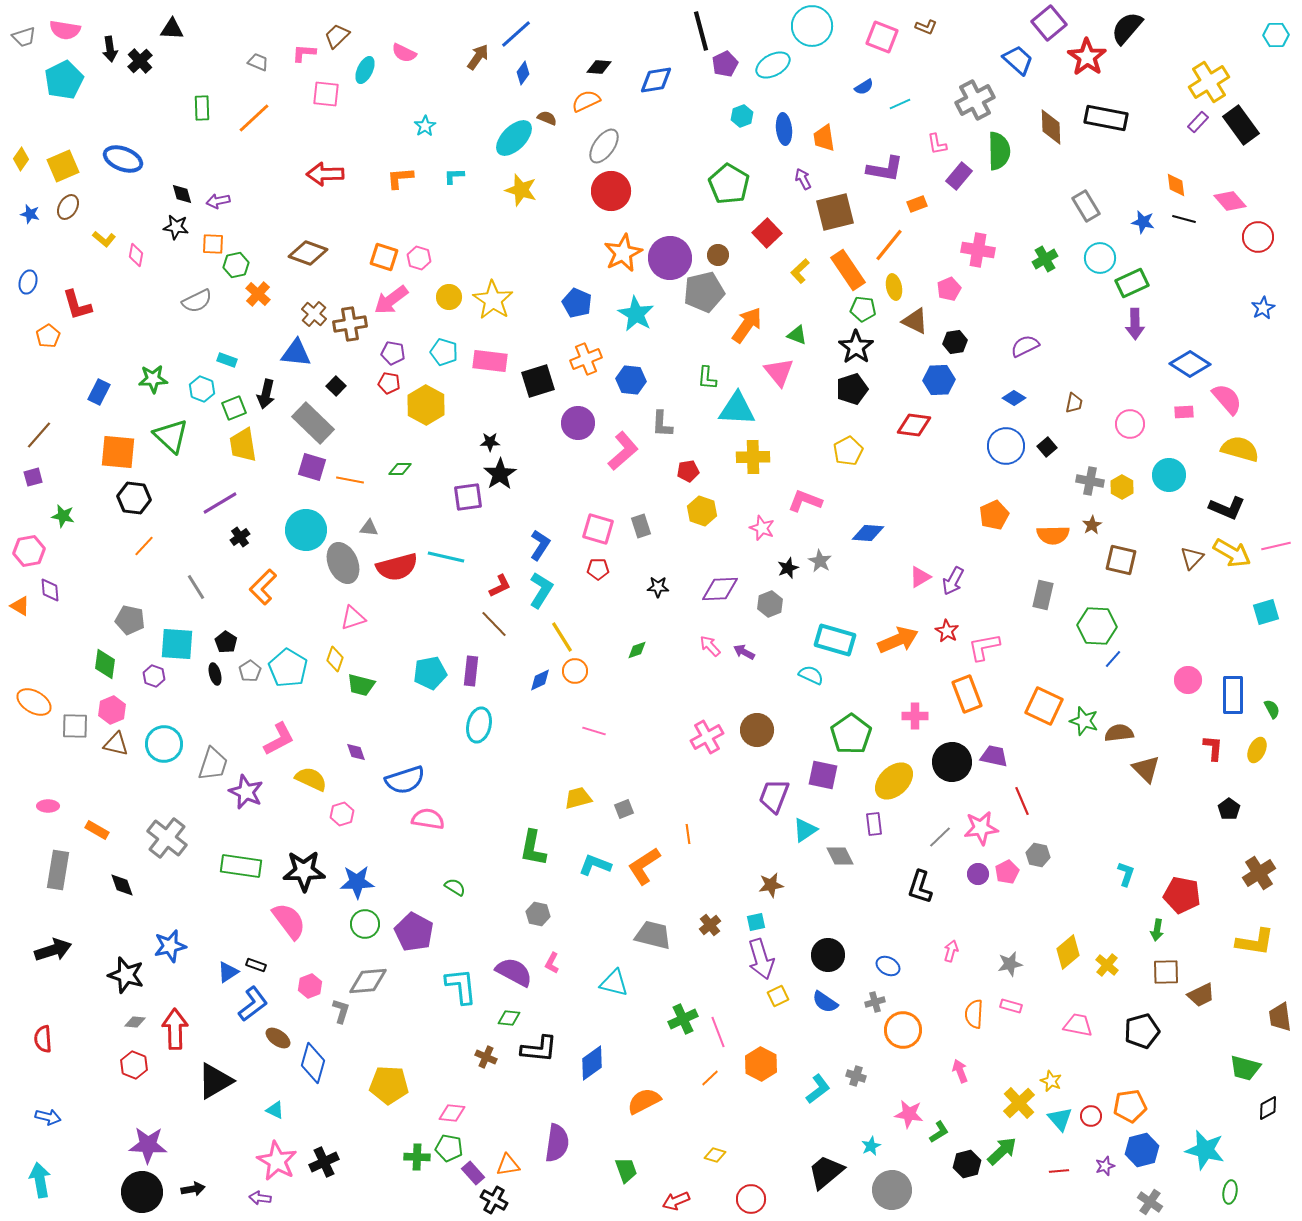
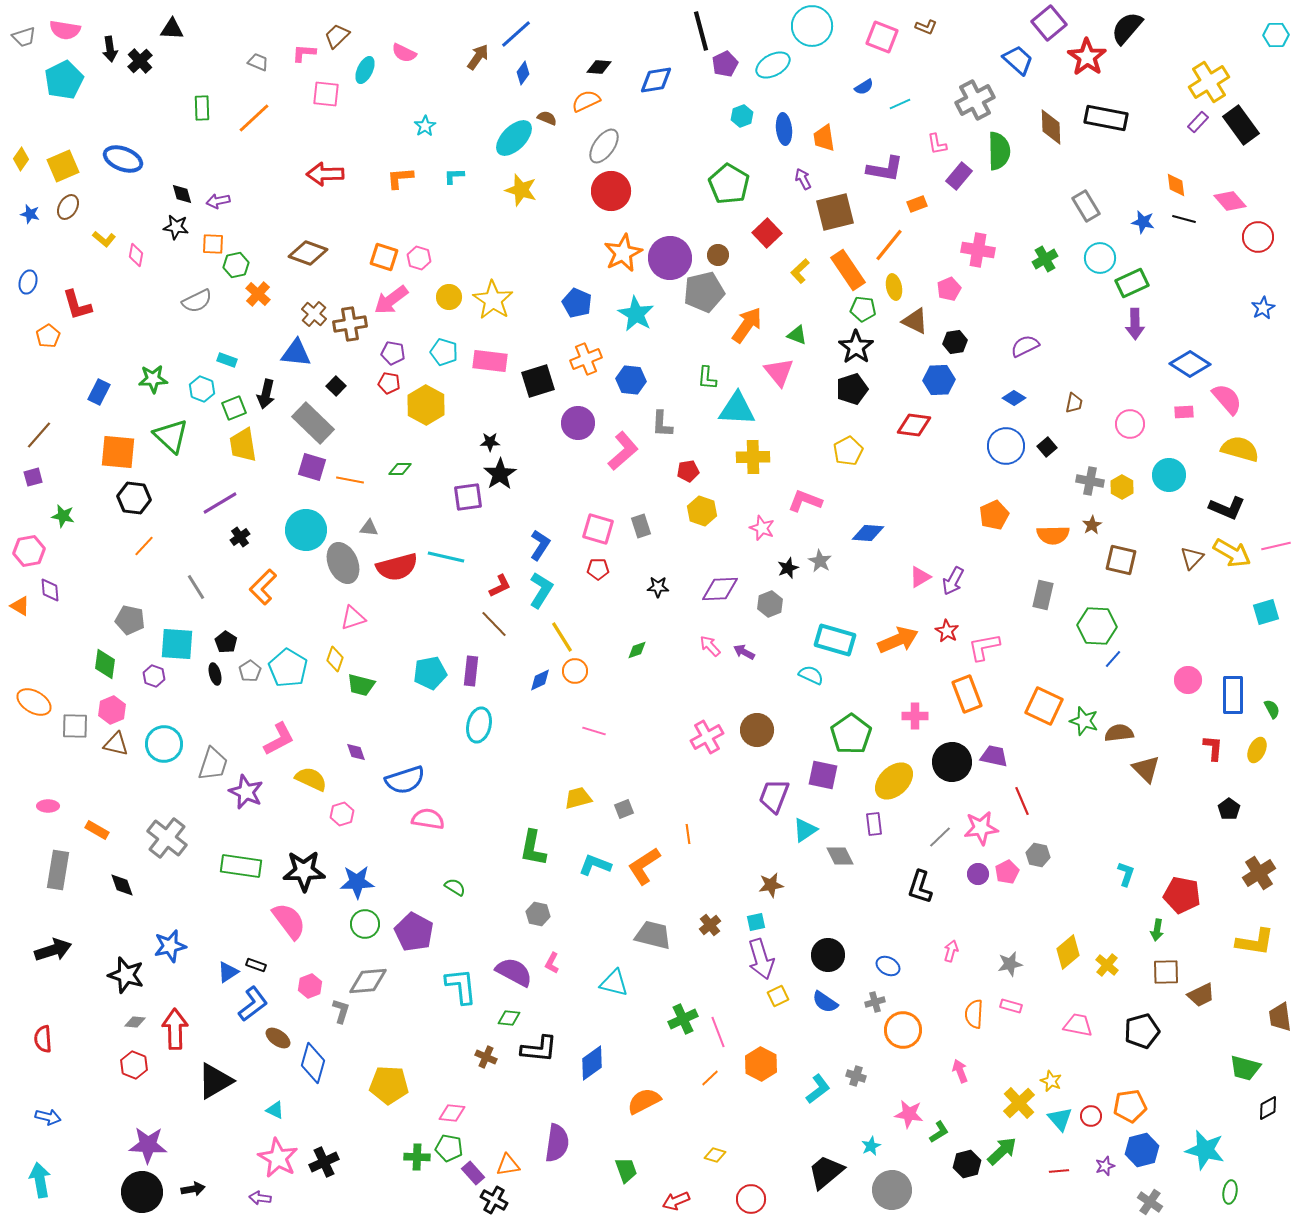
pink star at (277, 1161): moved 1 px right, 3 px up
